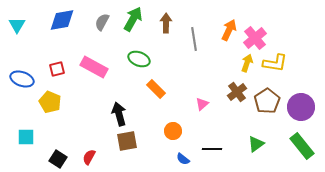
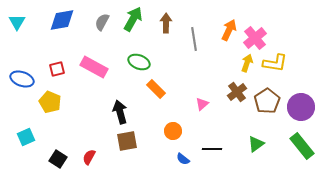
cyan triangle: moved 3 px up
green ellipse: moved 3 px down
black arrow: moved 1 px right, 2 px up
cyan square: rotated 24 degrees counterclockwise
